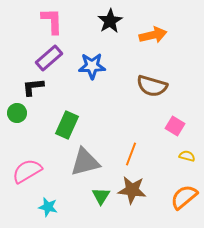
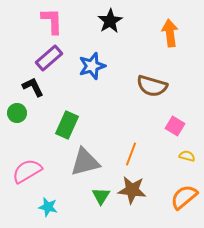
orange arrow: moved 17 px right, 2 px up; rotated 84 degrees counterclockwise
blue star: rotated 16 degrees counterclockwise
black L-shape: rotated 70 degrees clockwise
